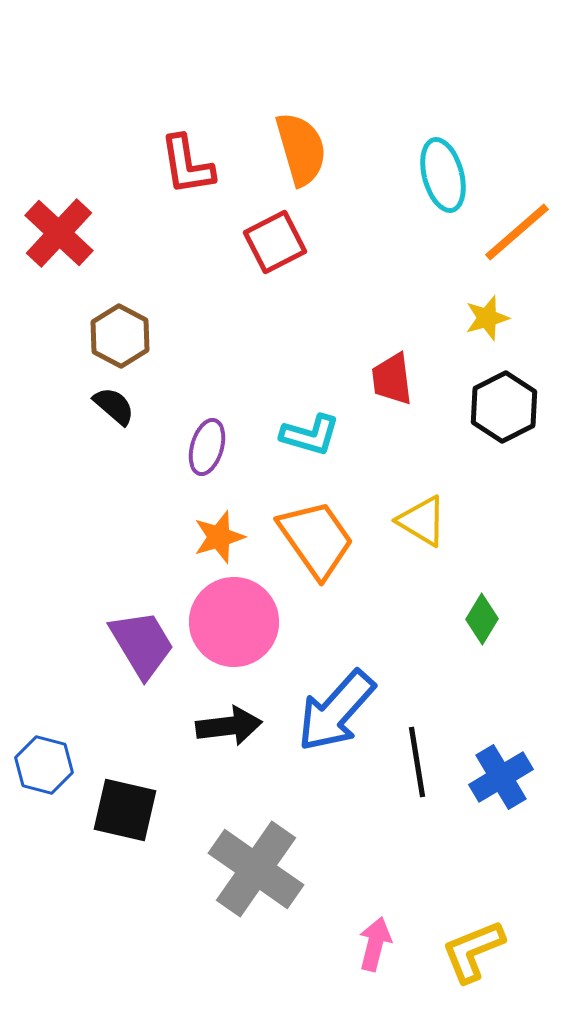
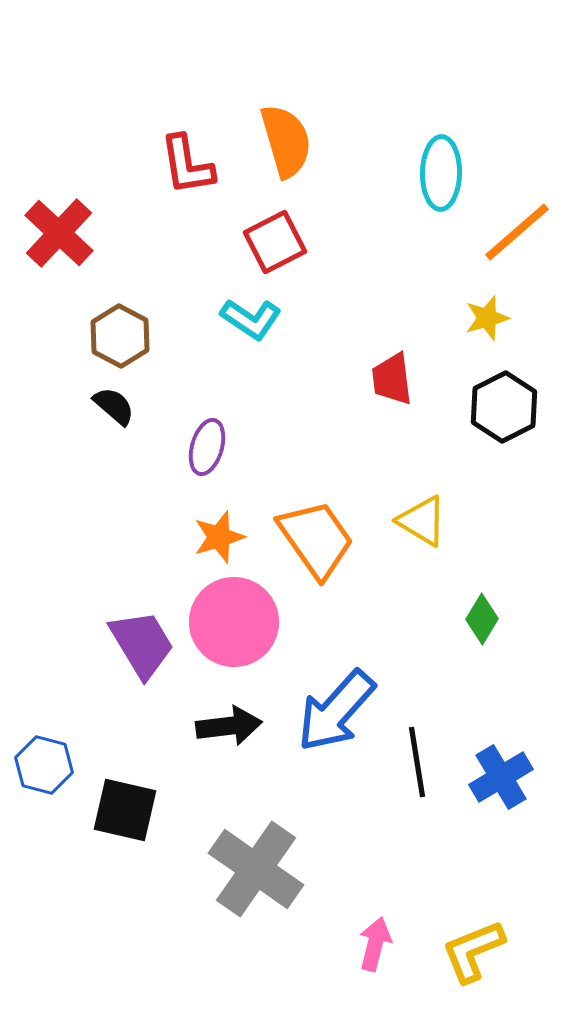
orange semicircle: moved 15 px left, 8 px up
cyan ellipse: moved 2 px left, 2 px up; rotated 16 degrees clockwise
cyan L-shape: moved 59 px left, 116 px up; rotated 18 degrees clockwise
